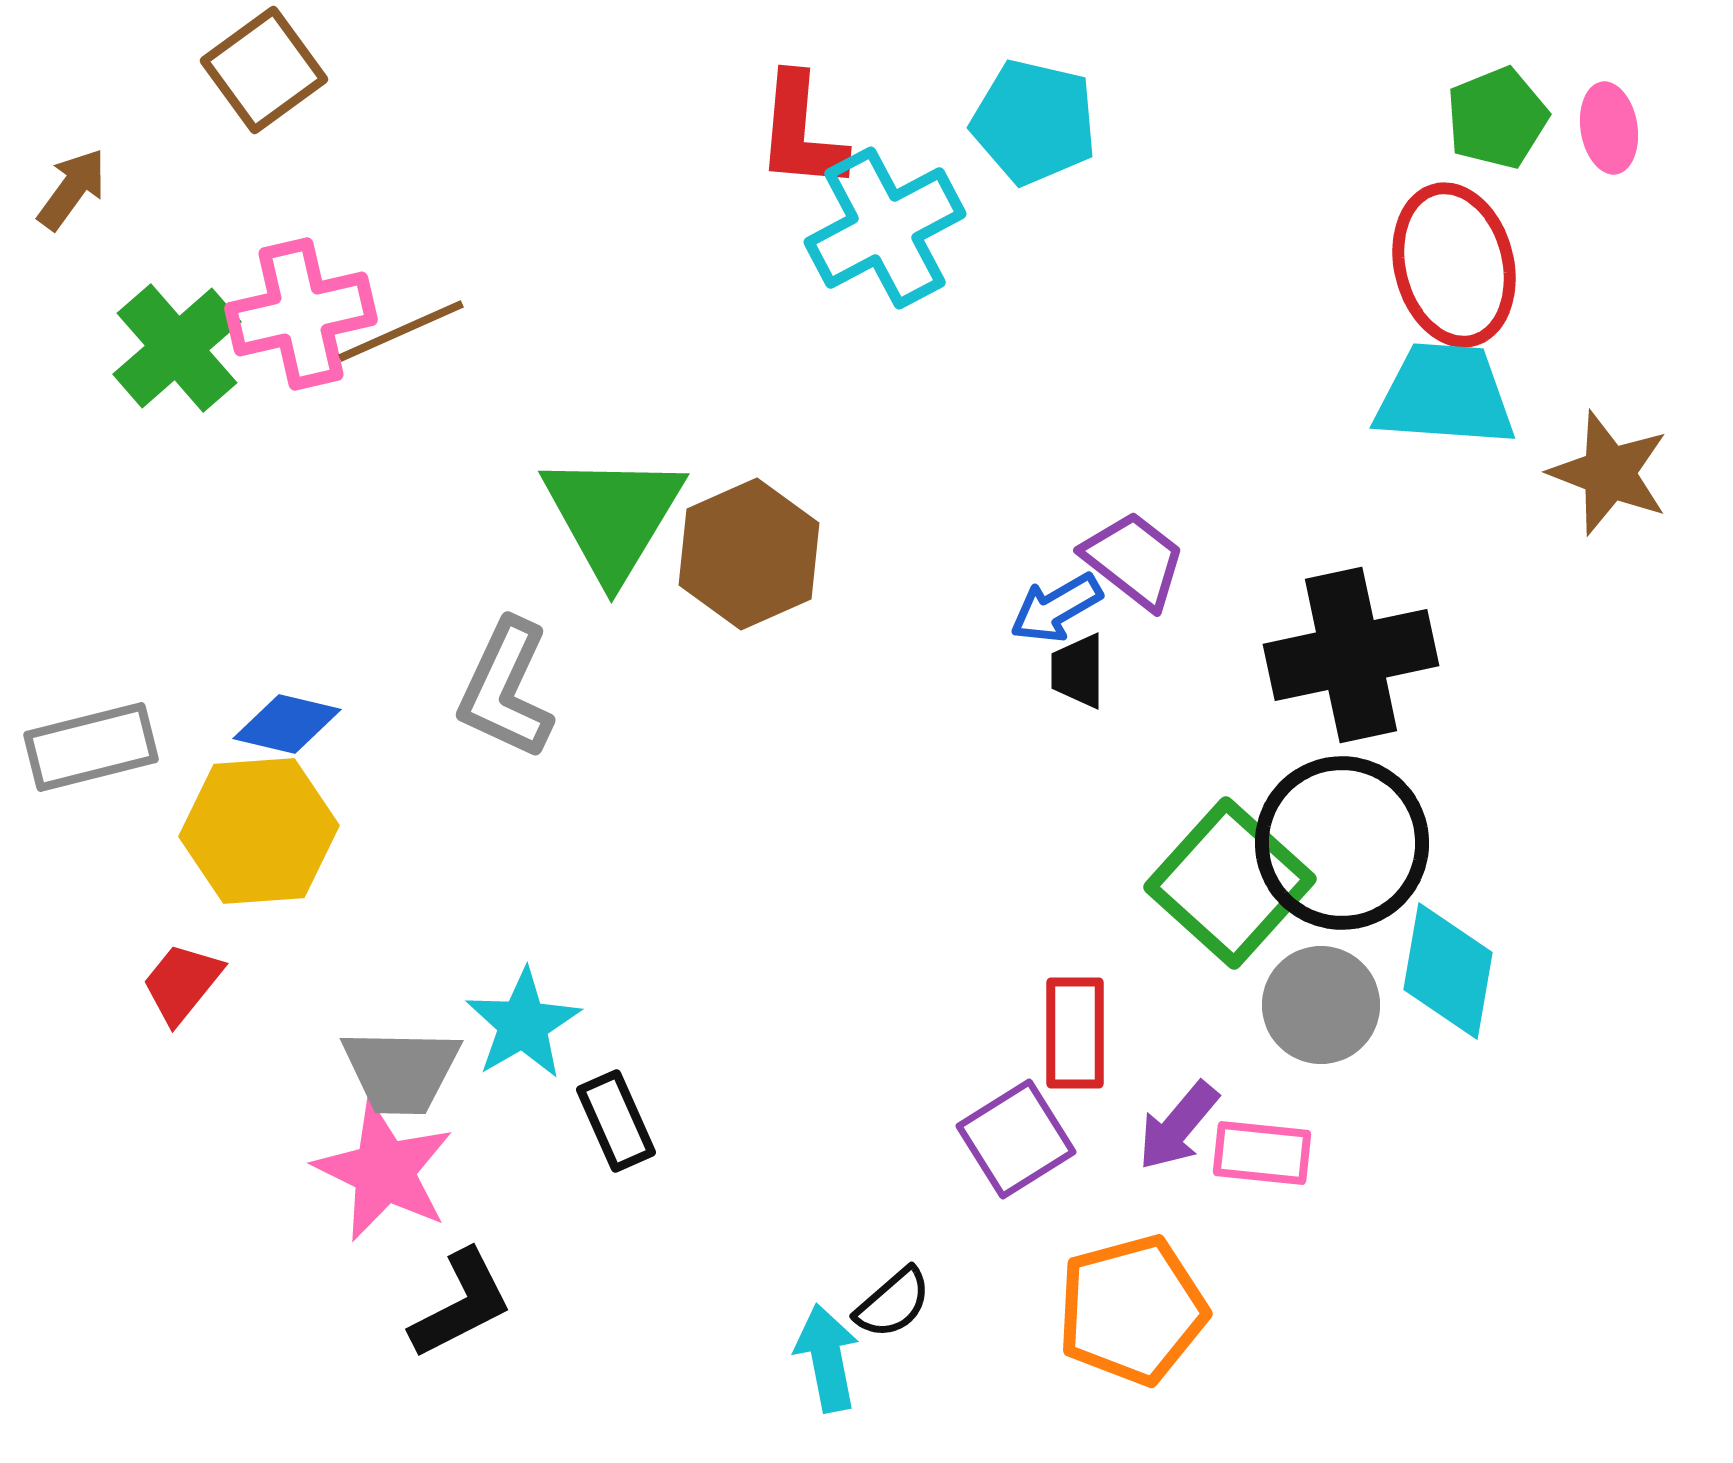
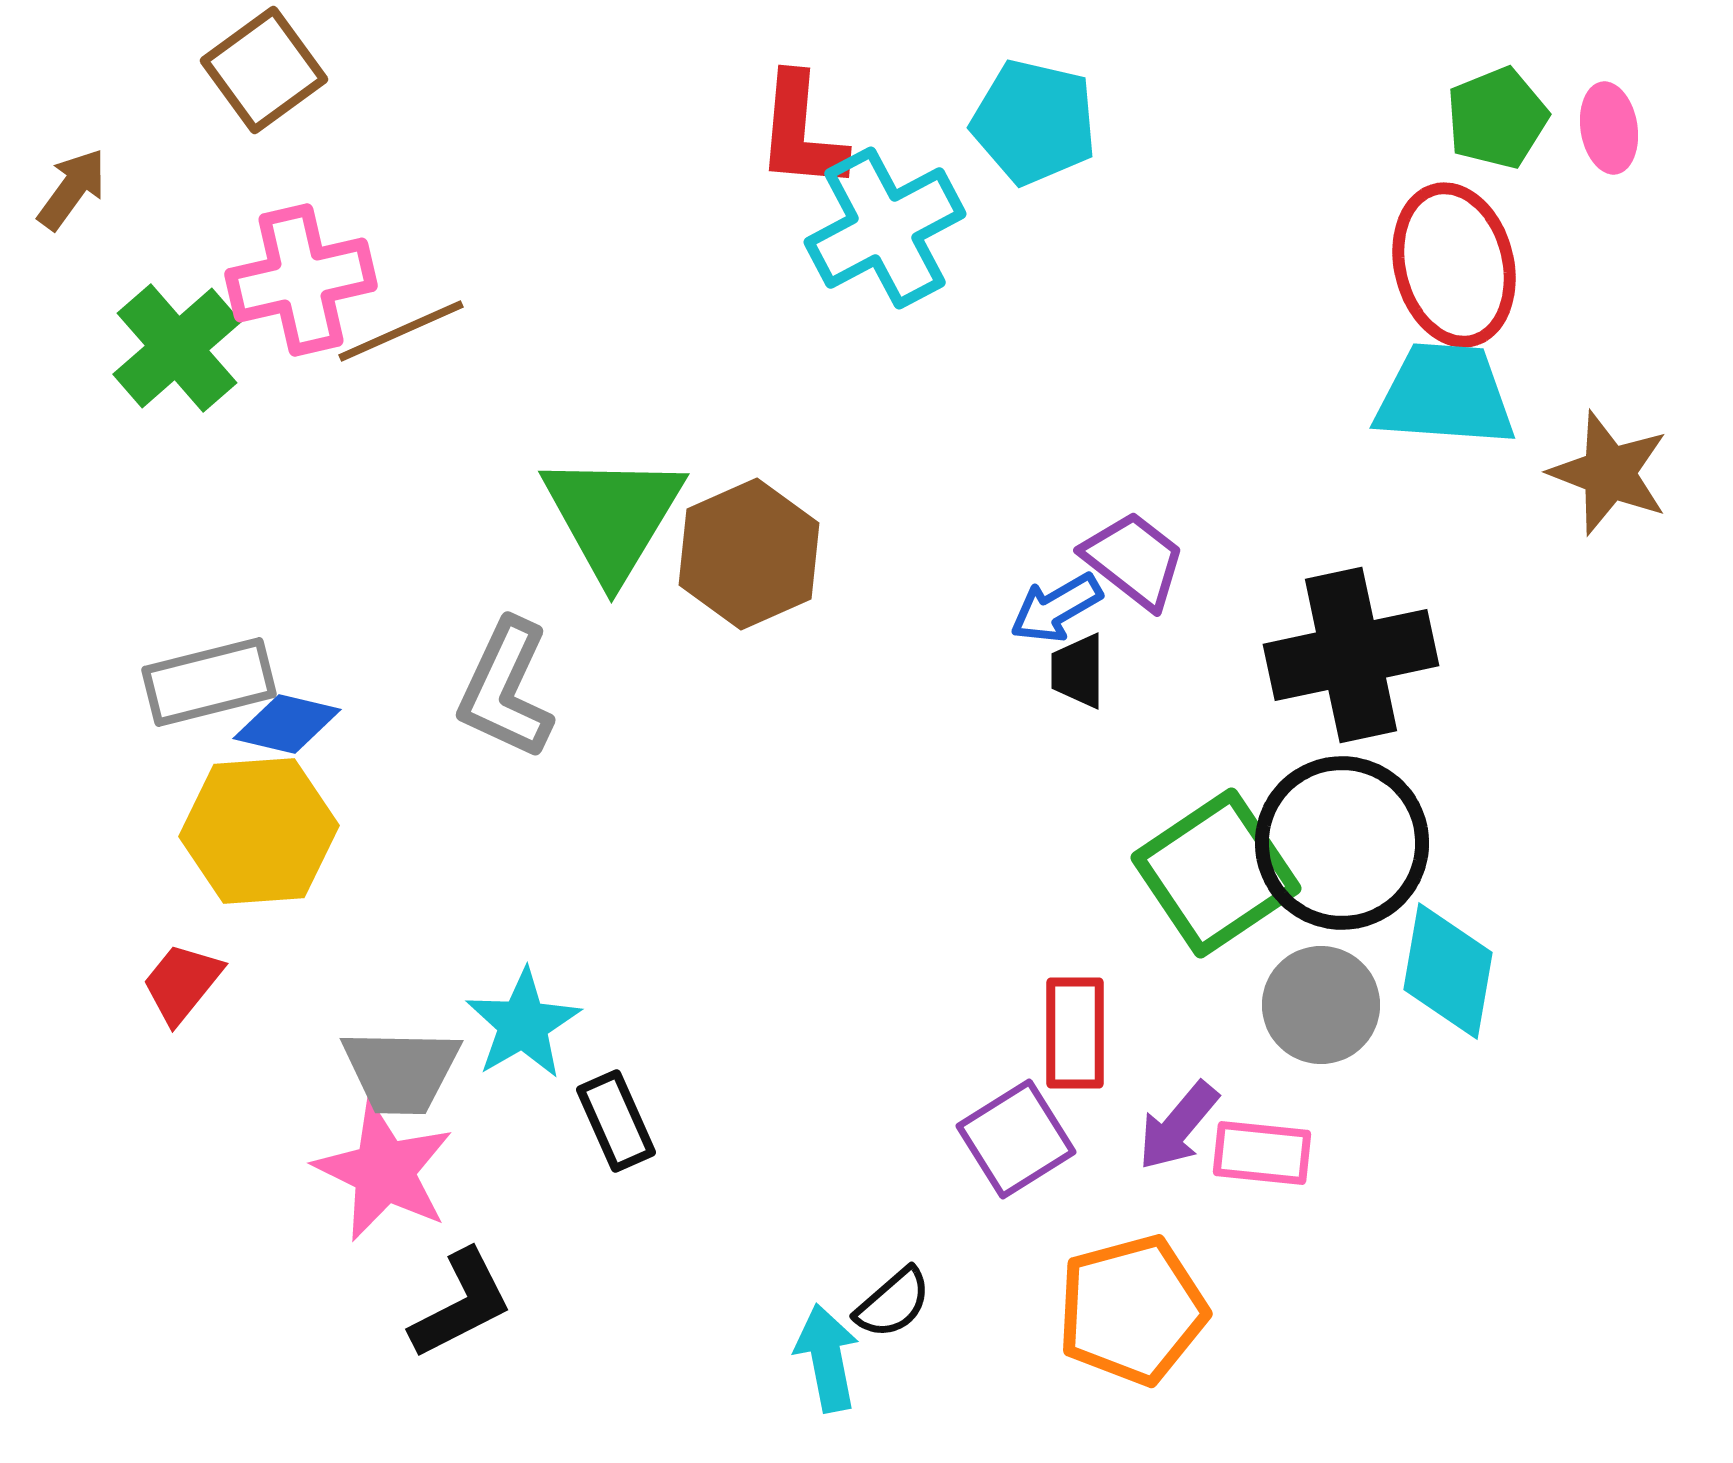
pink cross: moved 34 px up
gray rectangle: moved 118 px right, 65 px up
green square: moved 14 px left, 10 px up; rotated 14 degrees clockwise
